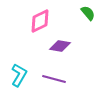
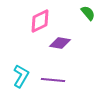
purple diamond: moved 3 px up
cyan L-shape: moved 2 px right, 1 px down
purple line: moved 1 px left, 1 px down; rotated 10 degrees counterclockwise
